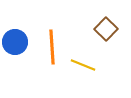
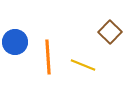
brown square: moved 4 px right, 3 px down
orange line: moved 4 px left, 10 px down
